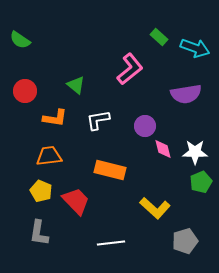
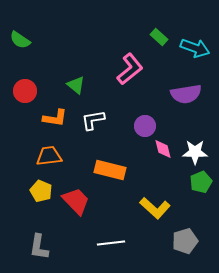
white L-shape: moved 5 px left
gray L-shape: moved 14 px down
